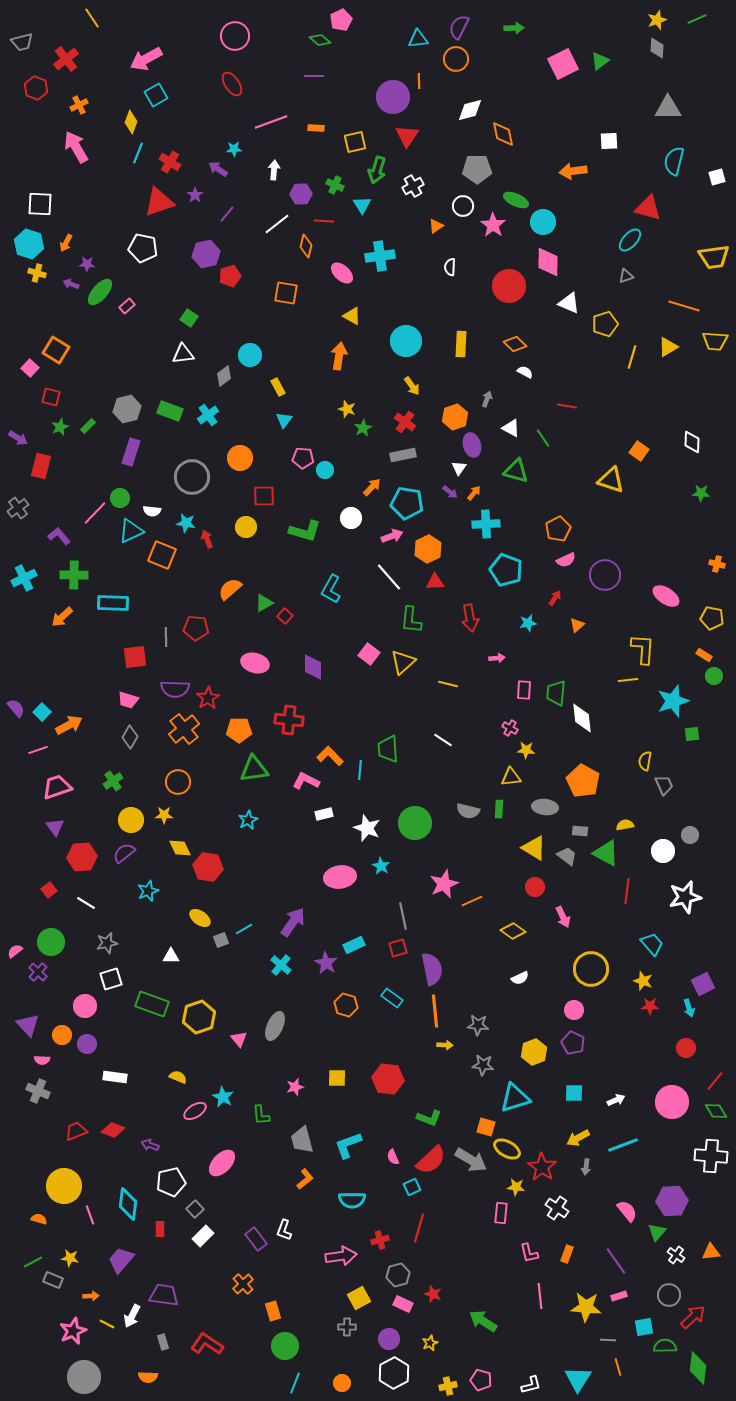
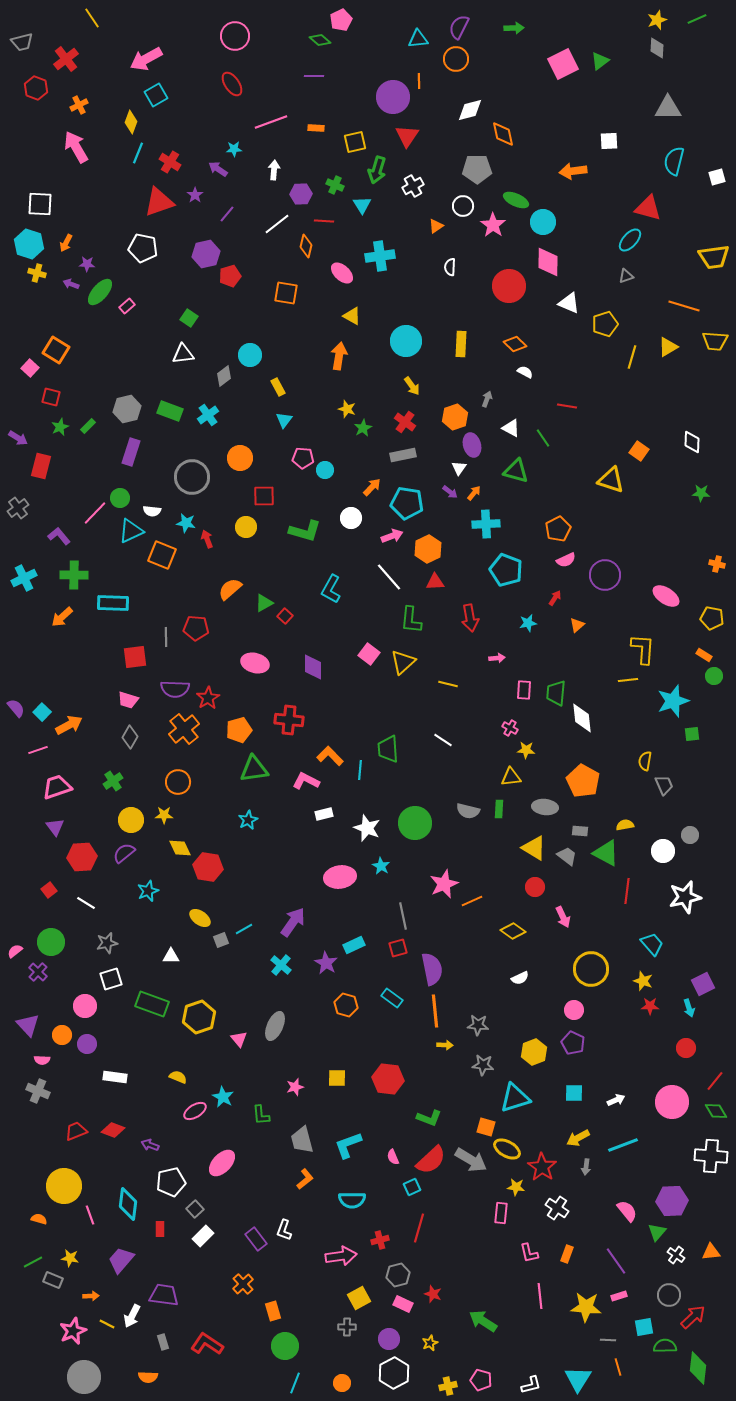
orange pentagon at (239, 730): rotated 15 degrees counterclockwise
